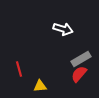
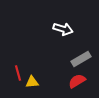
red line: moved 1 px left, 4 px down
red semicircle: moved 2 px left, 7 px down; rotated 18 degrees clockwise
yellow triangle: moved 8 px left, 4 px up
